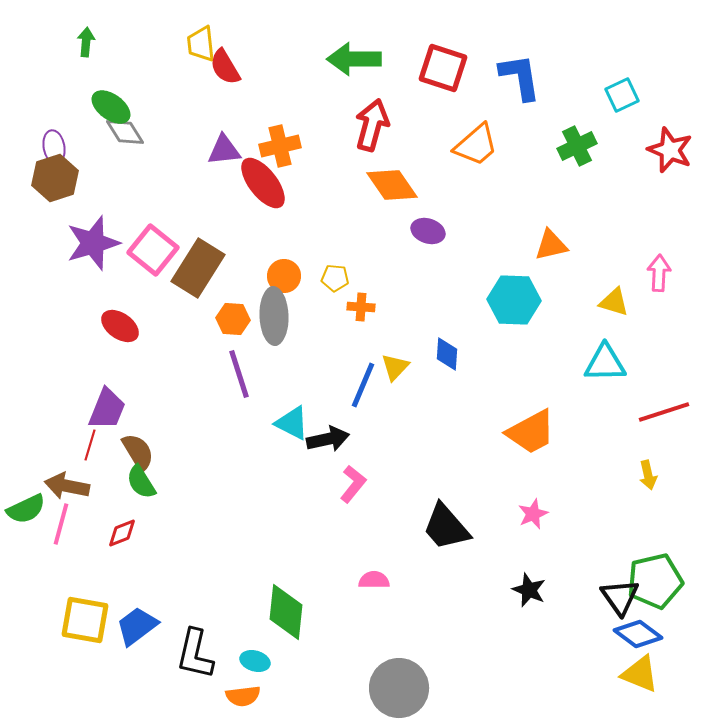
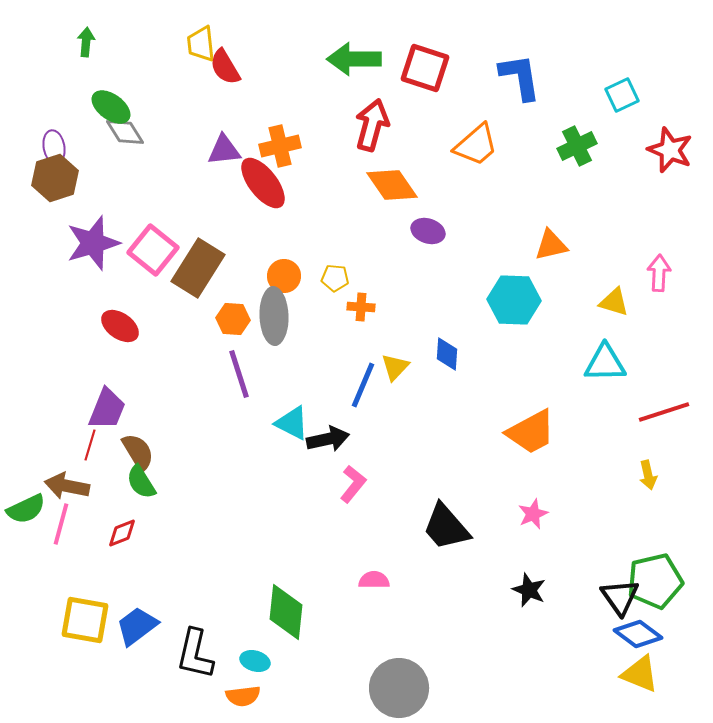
red square at (443, 68): moved 18 px left
